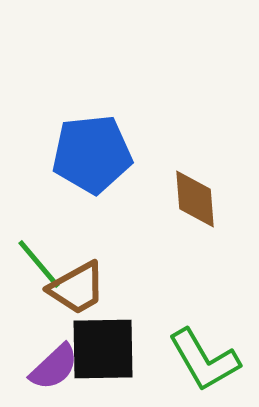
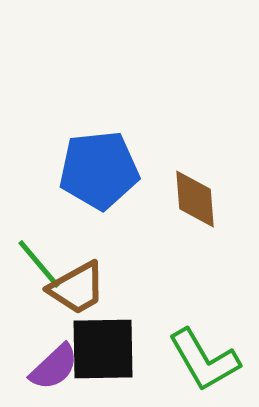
blue pentagon: moved 7 px right, 16 px down
